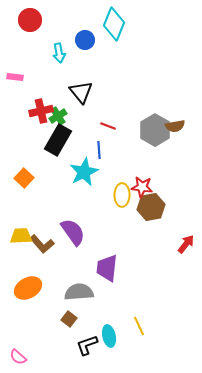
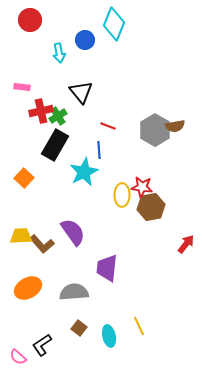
pink rectangle: moved 7 px right, 10 px down
black rectangle: moved 3 px left, 5 px down
gray semicircle: moved 5 px left
brown square: moved 10 px right, 9 px down
black L-shape: moved 45 px left; rotated 15 degrees counterclockwise
